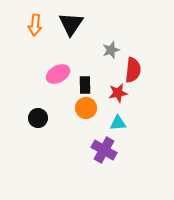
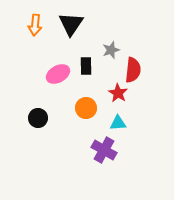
black rectangle: moved 1 px right, 19 px up
red star: rotated 30 degrees counterclockwise
